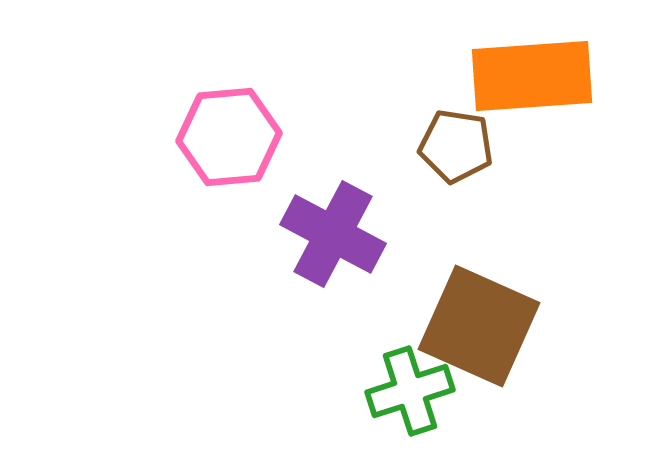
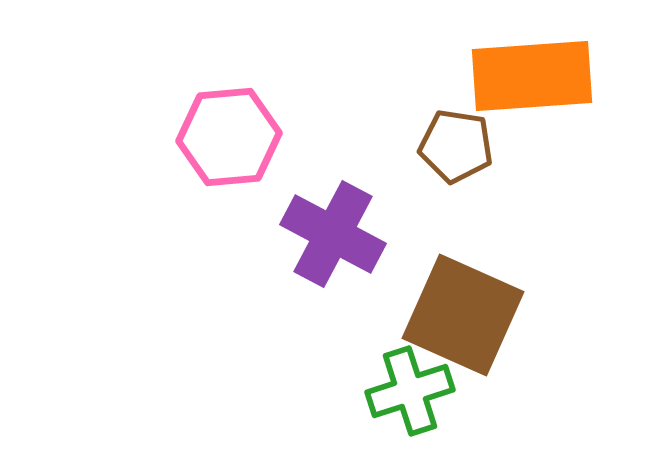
brown square: moved 16 px left, 11 px up
